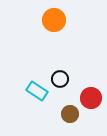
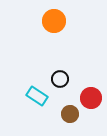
orange circle: moved 1 px down
cyan rectangle: moved 5 px down
